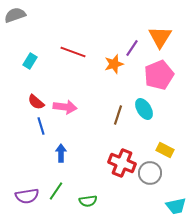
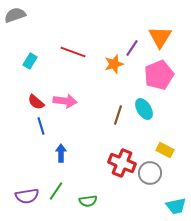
pink arrow: moved 6 px up
